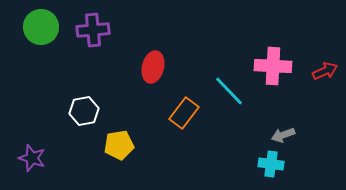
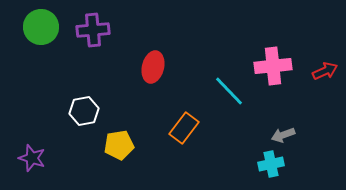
pink cross: rotated 9 degrees counterclockwise
orange rectangle: moved 15 px down
cyan cross: rotated 20 degrees counterclockwise
